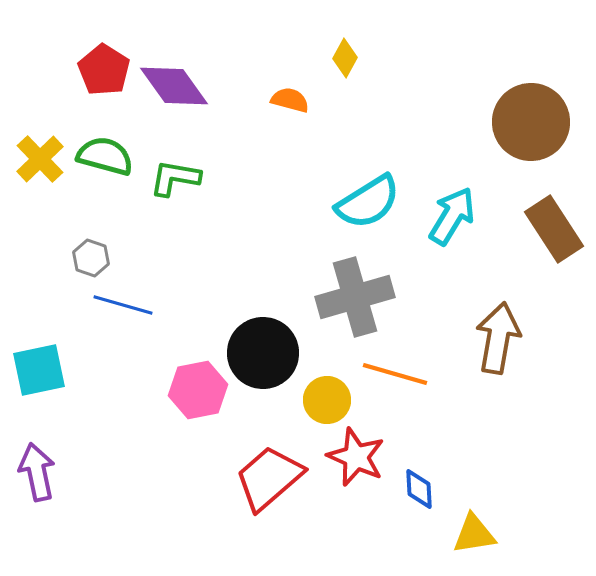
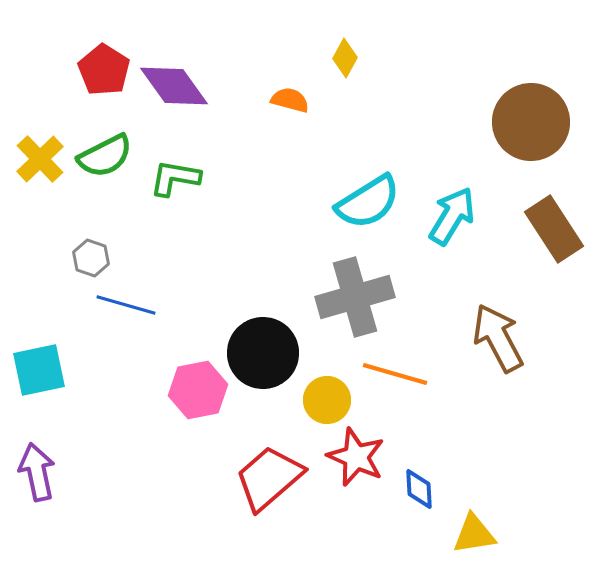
green semicircle: rotated 138 degrees clockwise
blue line: moved 3 px right
brown arrow: rotated 38 degrees counterclockwise
